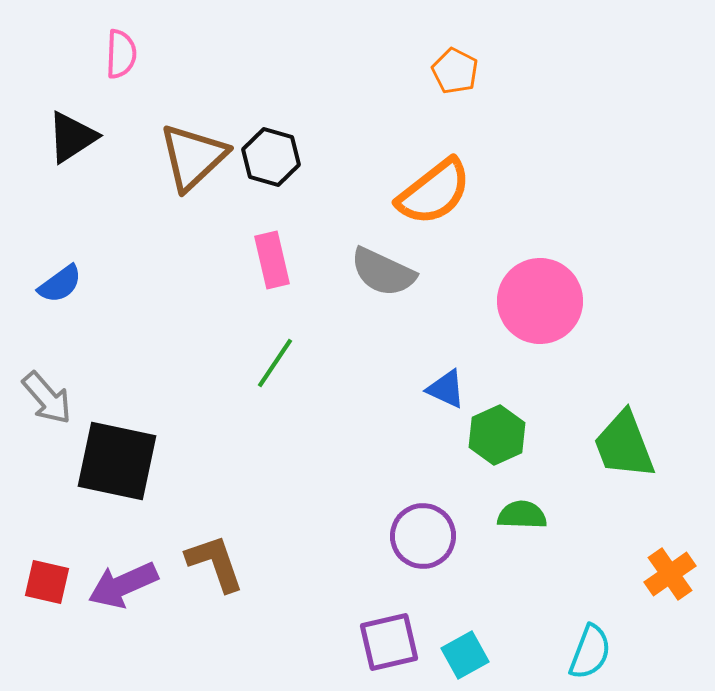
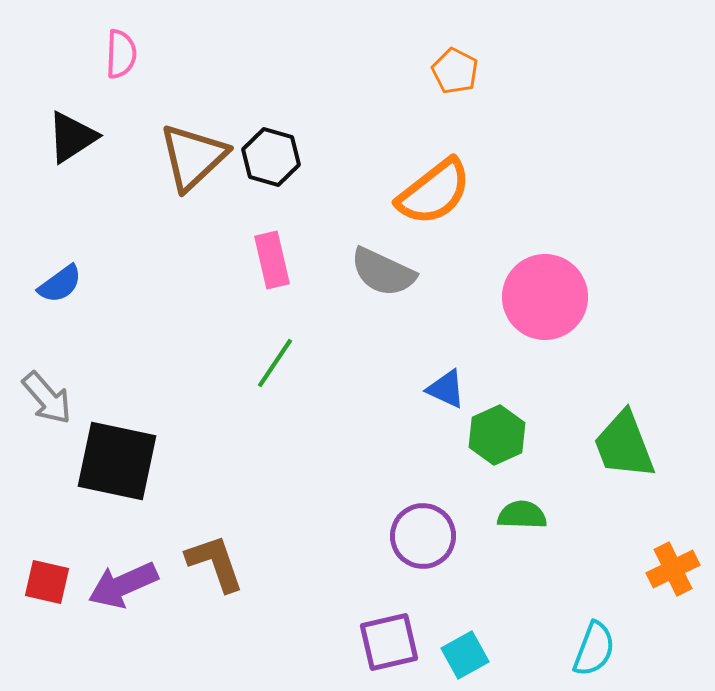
pink circle: moved 5 px right, 4 px up
orange cross: moved 3 px right, 5 px up; rotated 9 degrees clockwise
cyan semicircle: moved 4 px right, 3 px up
